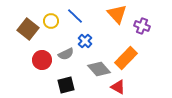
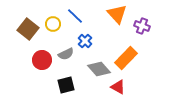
yellow circle: moved 2 px right, 3 px down
